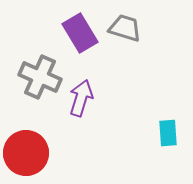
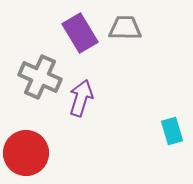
gray trapezoid: rotated 16 degrees counterclockwise
cyan rectangle: moved 4 px right, 2 px up; rotated 12 degrees counterclockwise
